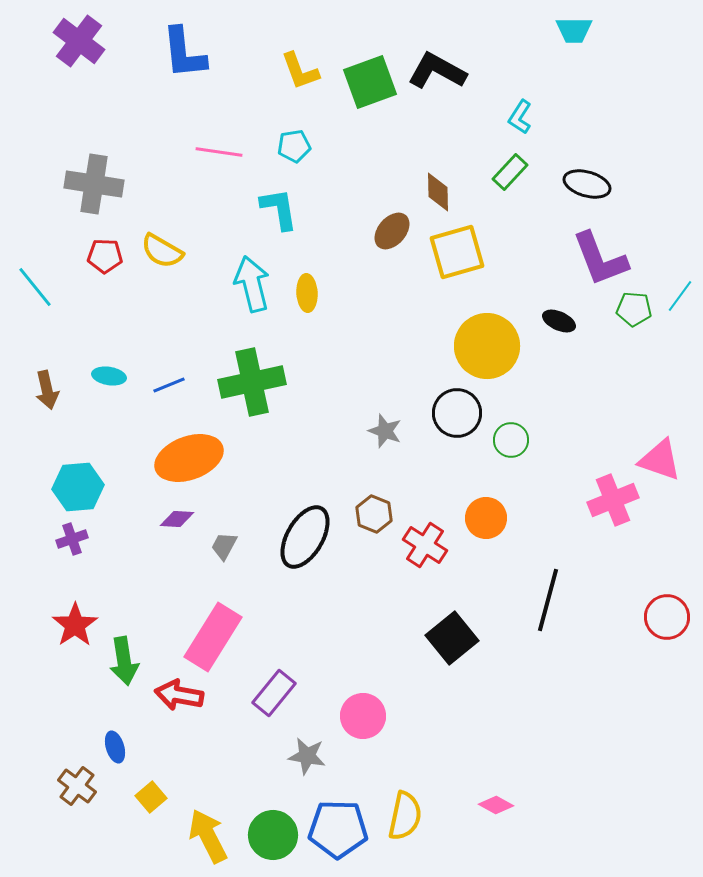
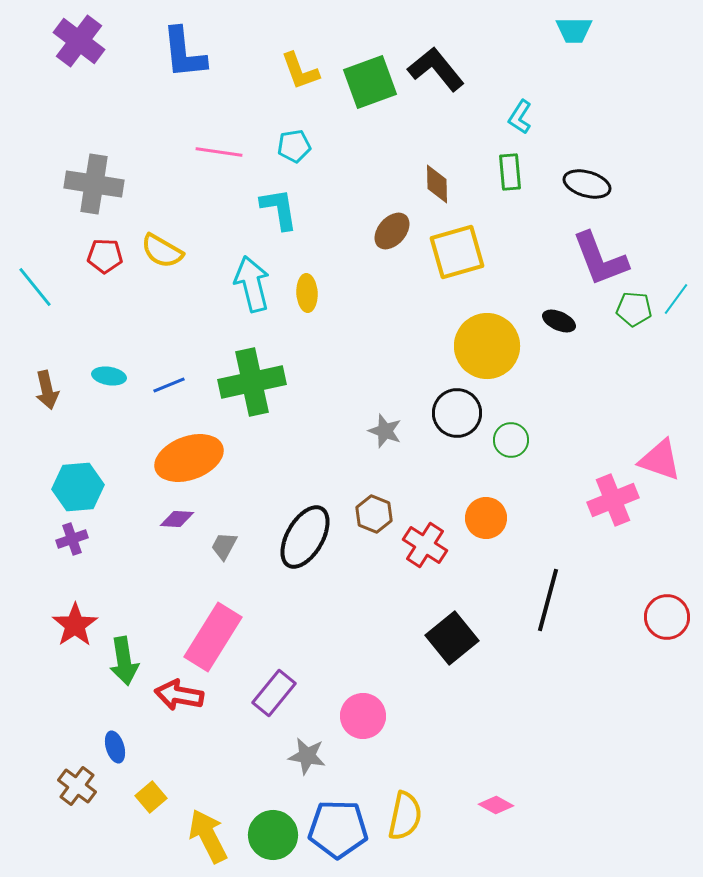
black L-shape at (437, 71): moved 1 px left, 2 px up; rotated 22 degrees clockwise
green rectangle at (510, 172): rotated 48 degrees counterclockwise
brown diamond at (438, 192): moved 1 px left, 8 px up
cyan line at (680, 296): moved 4 px left, 3 px down
